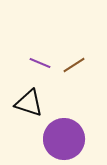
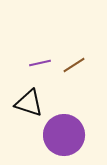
purple line: rotated 35 degrees counterclockwise
purple circle: moved 4 px up
